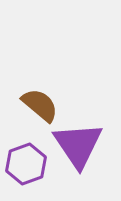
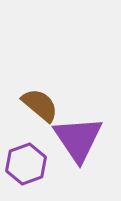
purple triangle: moved 6 px up
